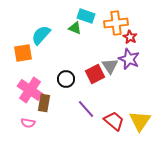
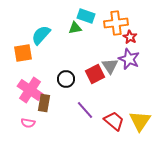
green triangle: rotated 32 degrees counterclockwise
purple line: moved 1 px left, 1 px down
